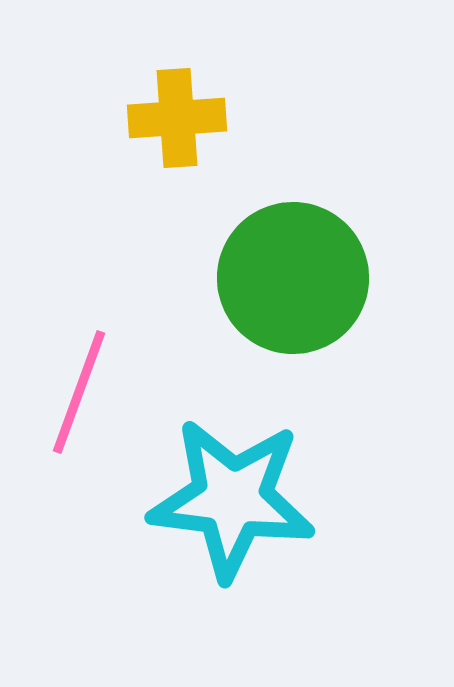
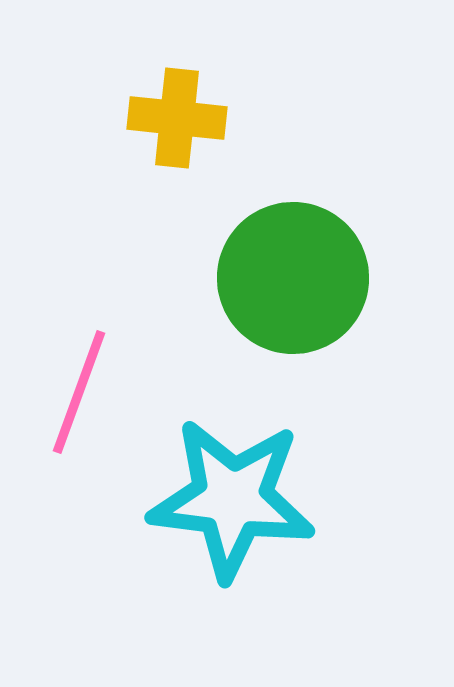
yellow cross: rotated 10 degrees clockwise
